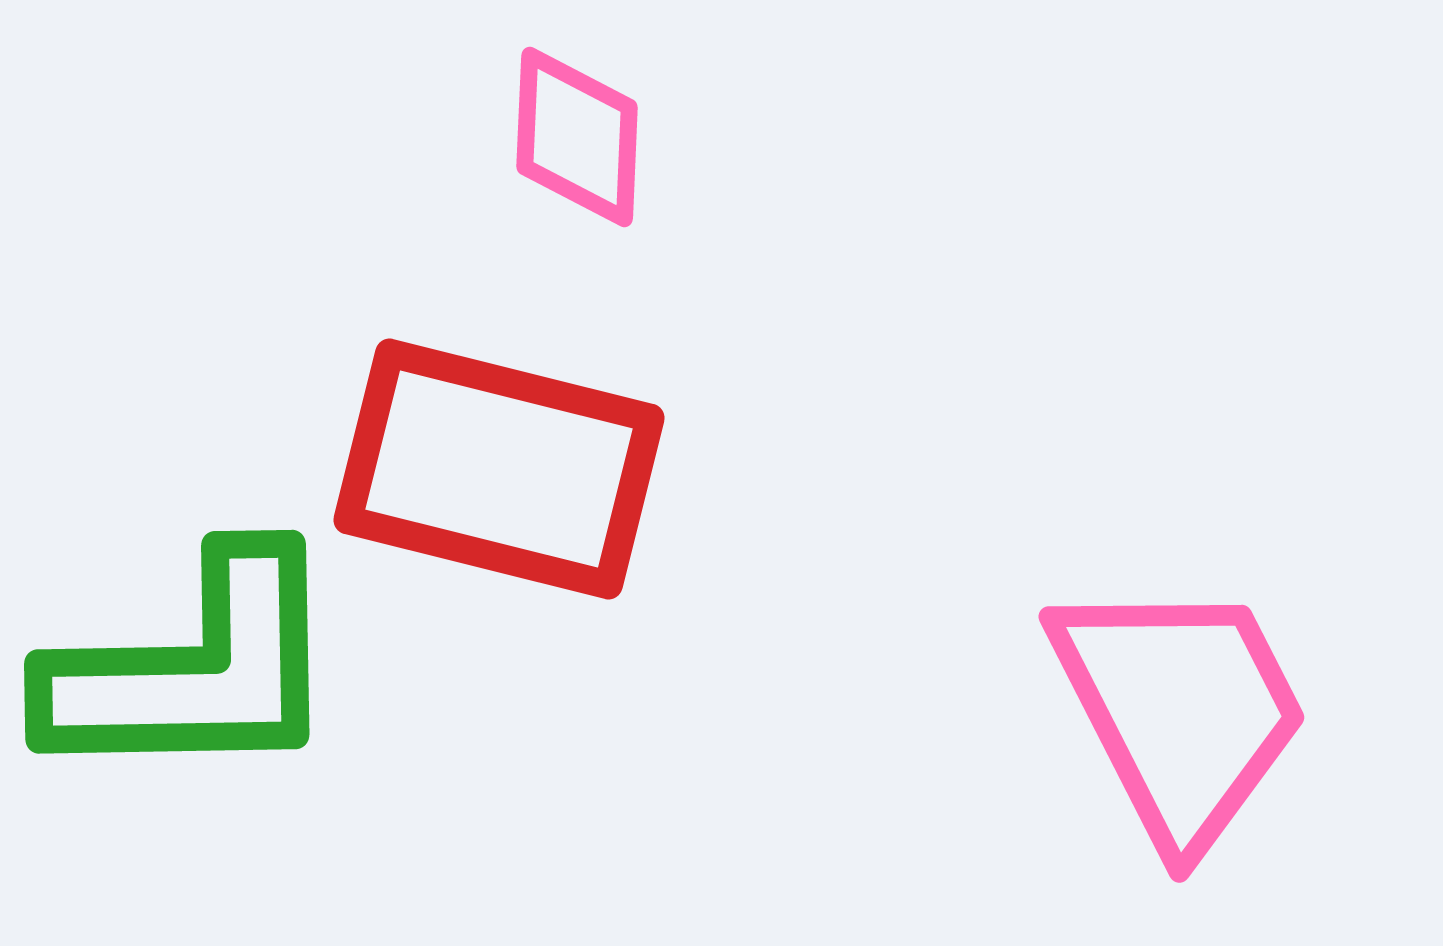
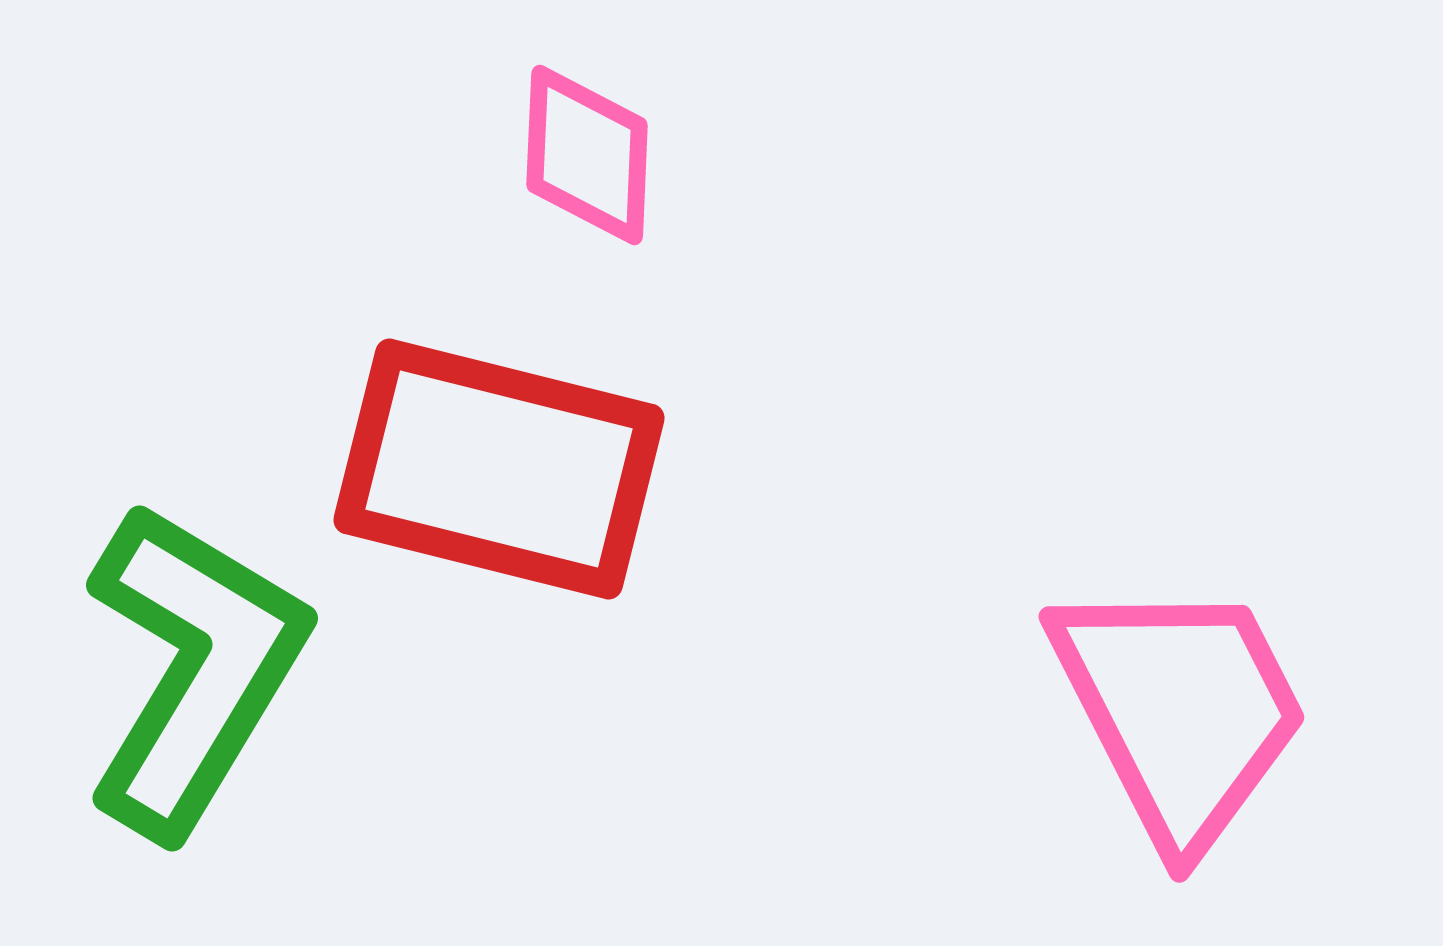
pink diamond: moved 10 px right, 18 px down
green L-shape: rotated 58 degrees counterclockwise
